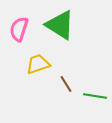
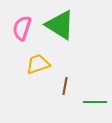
pink semicircle: moved 3 px right, 1 px up
brown line: moved 1 px left, 2 px down; rotated 42 degrees clockwise
green line: moved 6 px down; rotated 10 degrees counterclockwise
